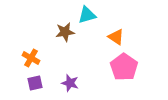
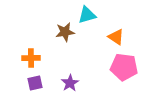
orange cross: rotated 30 degrees counterclockwise
pink pentagon: rotated 28 degrees counterclockwise
purple star: rotated 24 degrees clockwise
